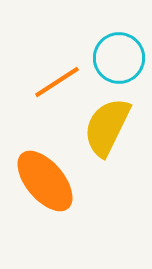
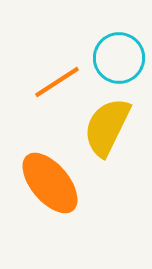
orange ellipse: moved 5 px right, 2 px down
